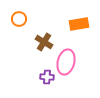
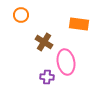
orange circle: moved 2 px right, 4 px up
orange rectangle: rotated 18 degrees clockwise
pink ellipse: rotated 25 degrees counterclockwise
